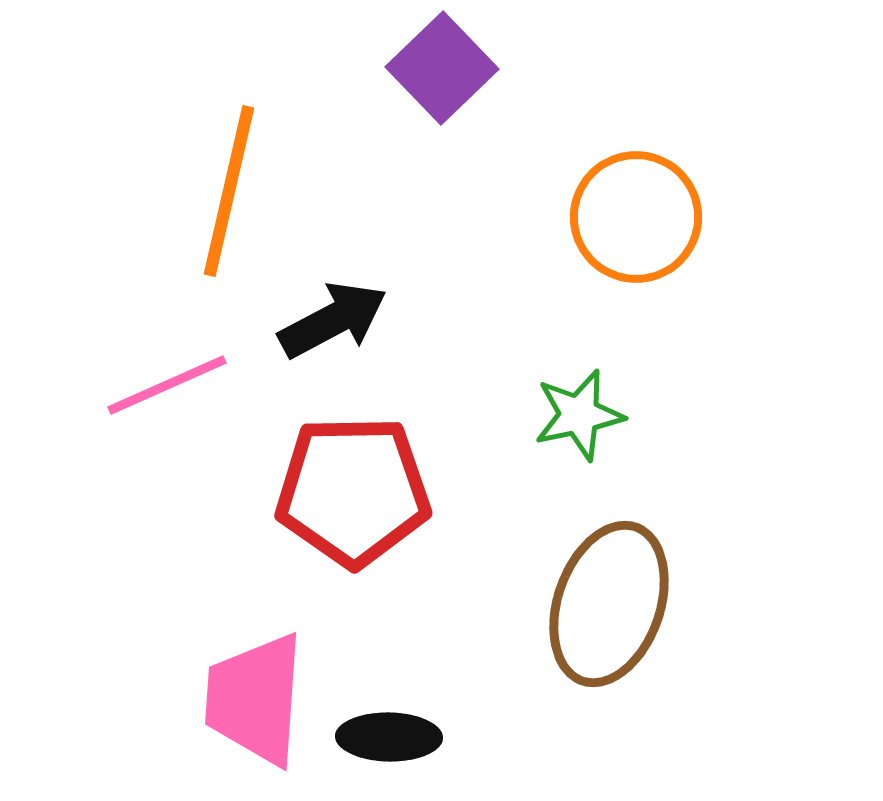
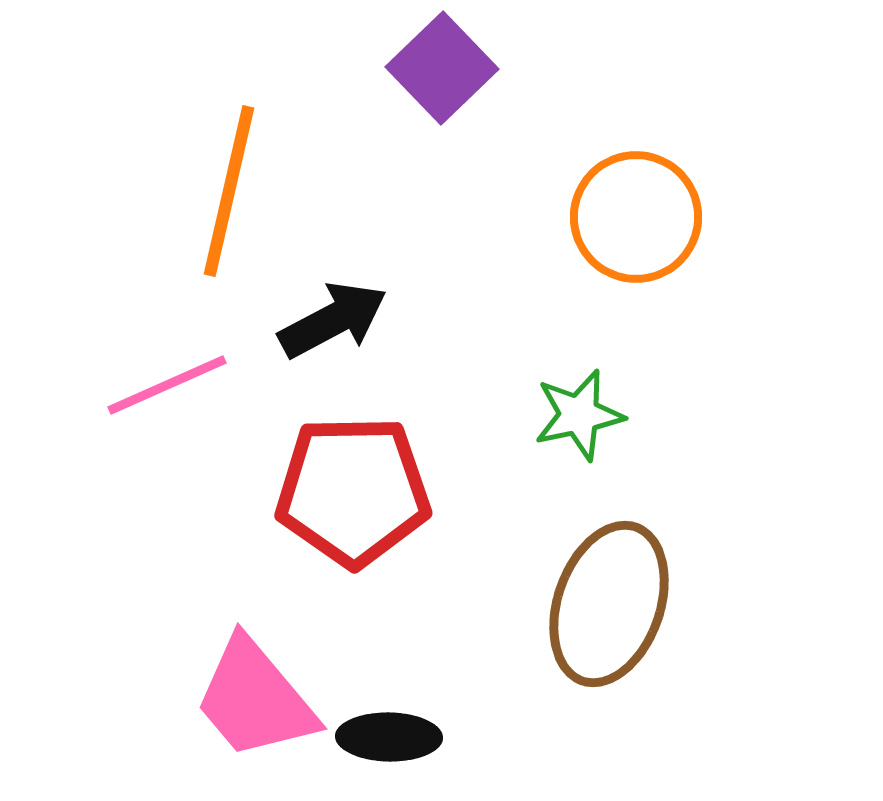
pink trapezoid: rotated 44 degrees counterclockwise
